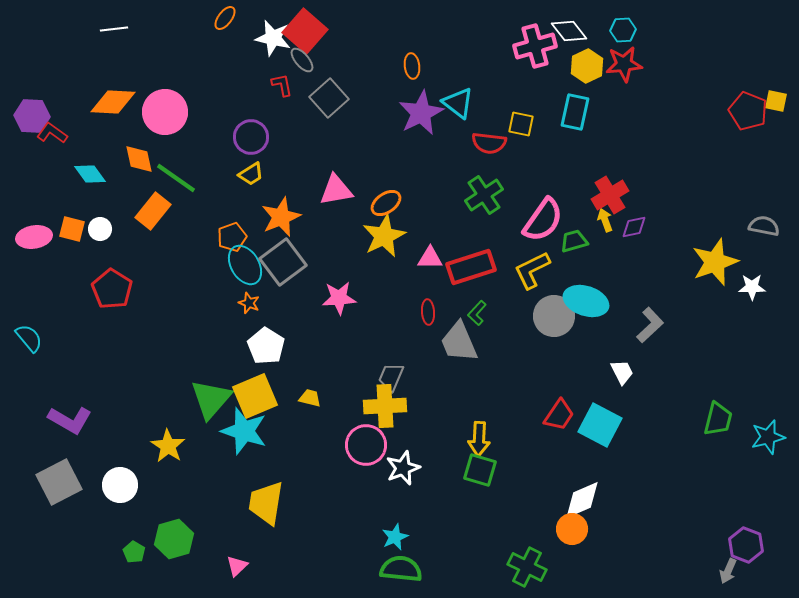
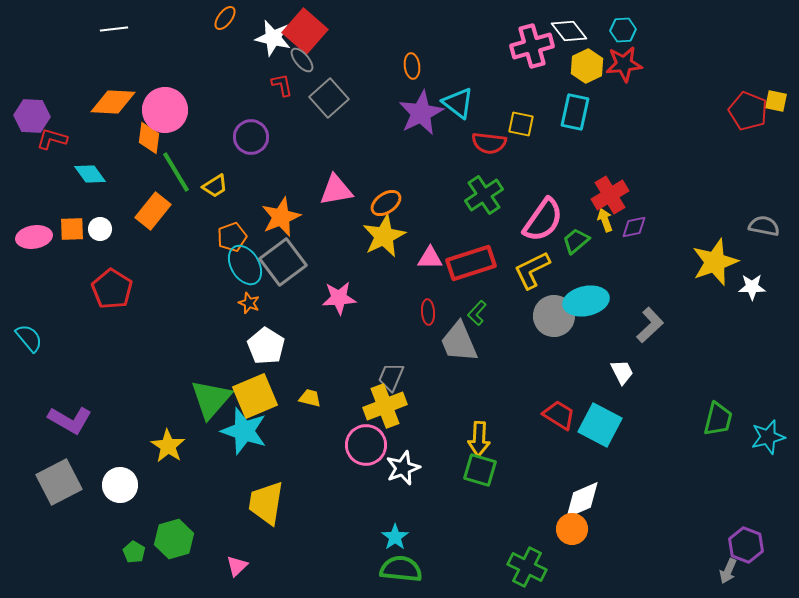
pink cross at (535, 46): moved 3 px left
pink circle at (165, 112): moved 2 px up
red L-shape at (52, 133): moved 6 px down; rotated 20 degrees counterclockwise
orange diamond at (139, 159): moved 10 px right, 21 px up; rotated 20 degrees clockwise
yellow trapezoid at (251, 174): moved 36 px left, 12 px down
green line at (176, 178): moved 6 px up; rotated 24 degrees clockwise
orange square at (72, 229): rotated 16 degrees counterclockwise
green trapezoid at (574, 241): moved 2 px right; rotated 24 degrees counterclockwise
red rectangle at (471, 267): moved 4 px up
cyan ellipse at (586, 301): rotated 30 degrees counterclockwise
yellow cross at (385, 406): rotated 18 degrees counterclockwise
red trapezoid at (559, 415): rotated 92 degrees counterclockwise
cyan star at (395, 537): rotated 12 degrees counterclockwise
